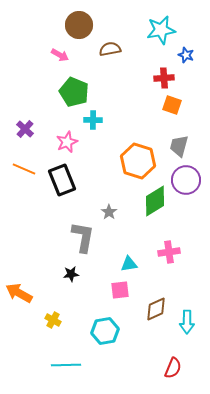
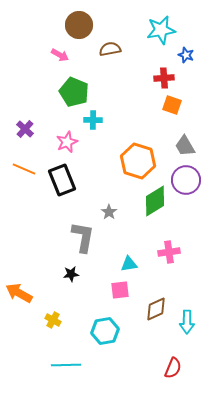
gray trapezoid: moved 6 px right; rotated 45 degrees counterclockwise
